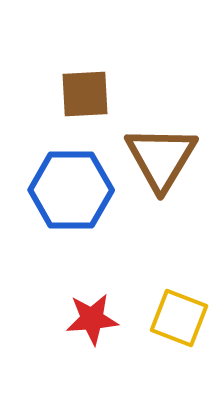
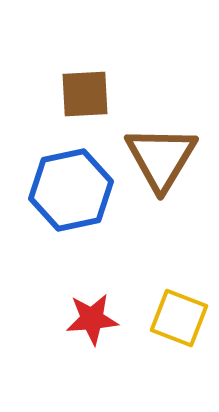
blue hexagon: rotated 12 degrees counterclockwise
